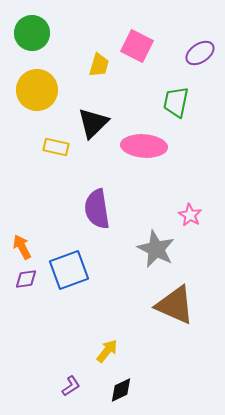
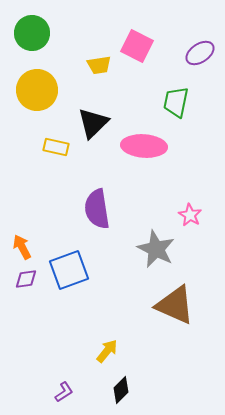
yellow trapezoid: rotated 65 degrees clockwise
purple L-shape: moved 7 px left, 6 px down
black diamond: rotated 20 degrees counterclockwise
